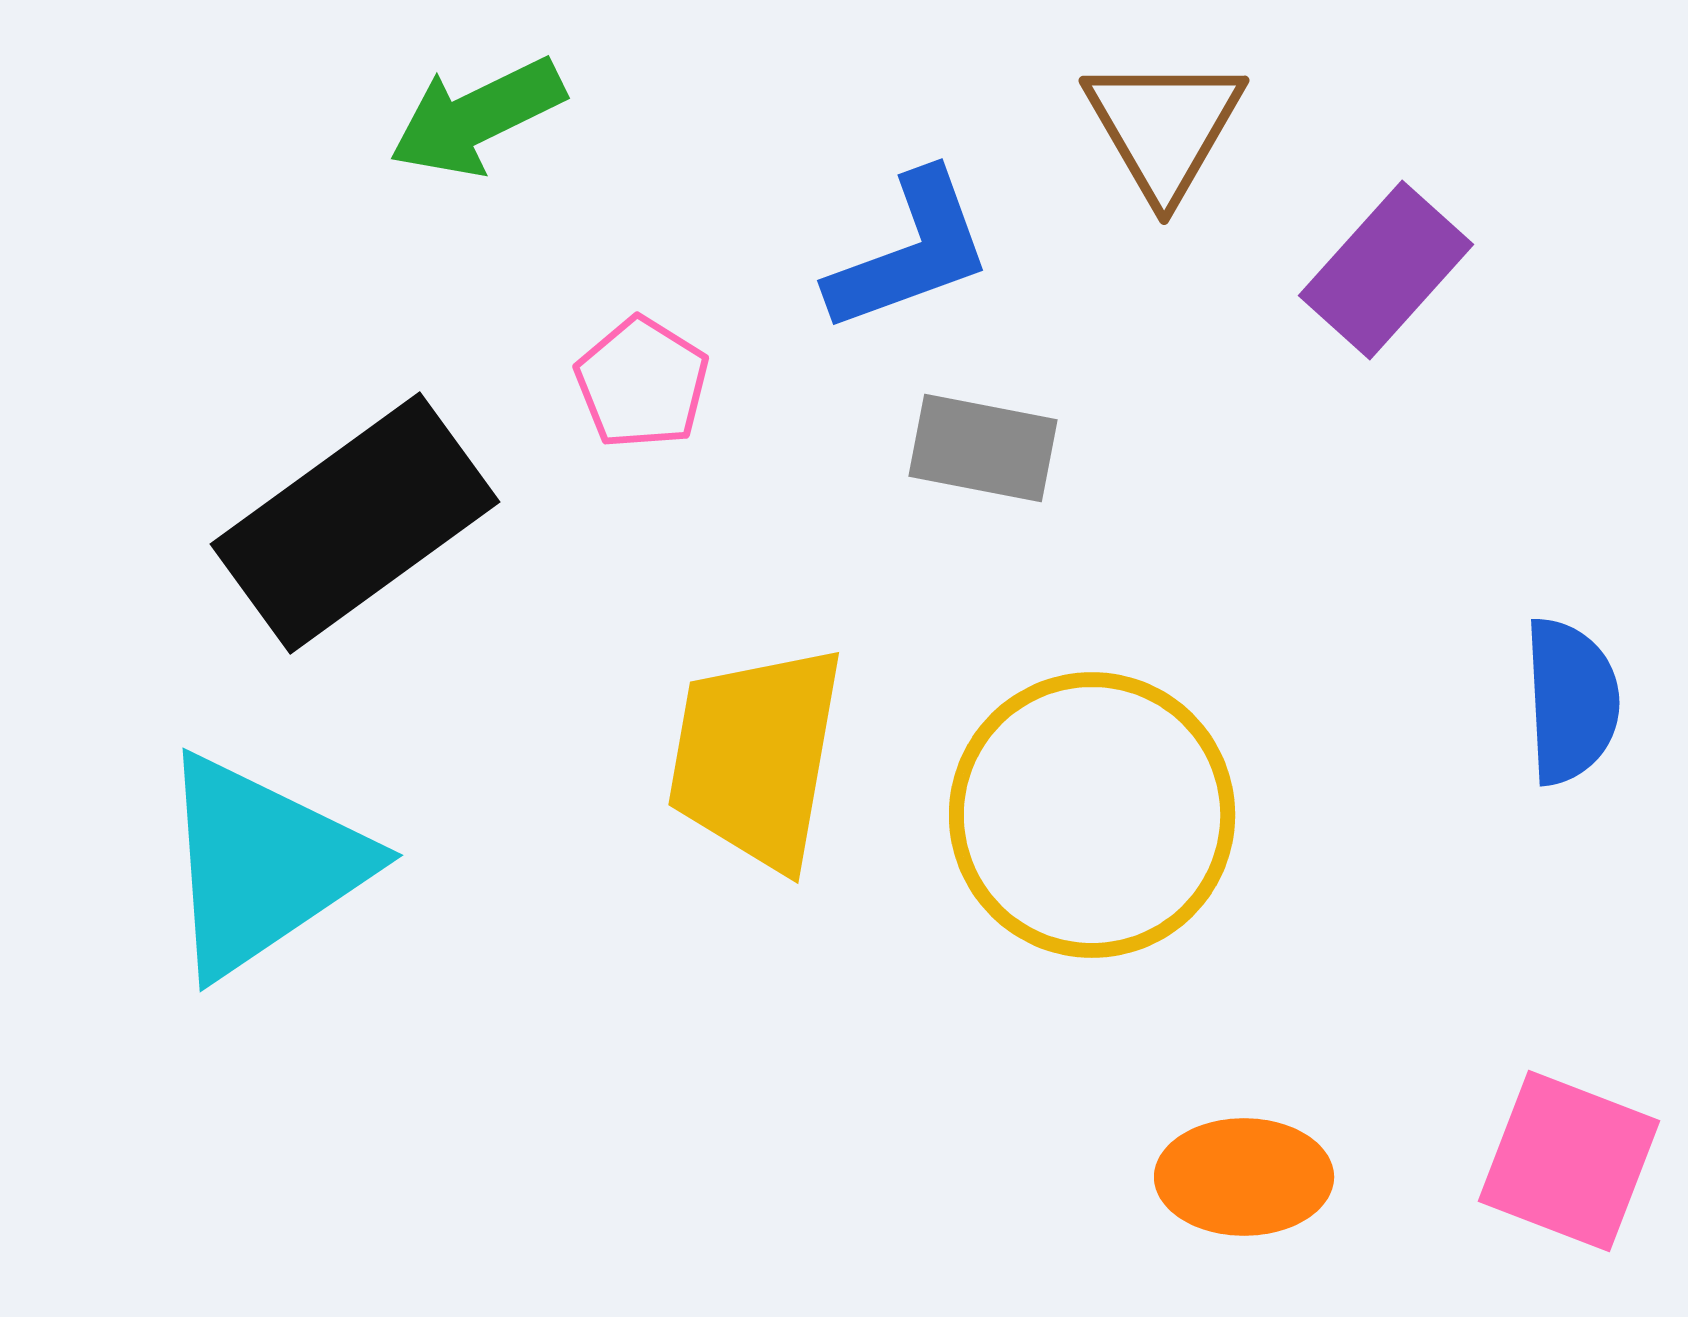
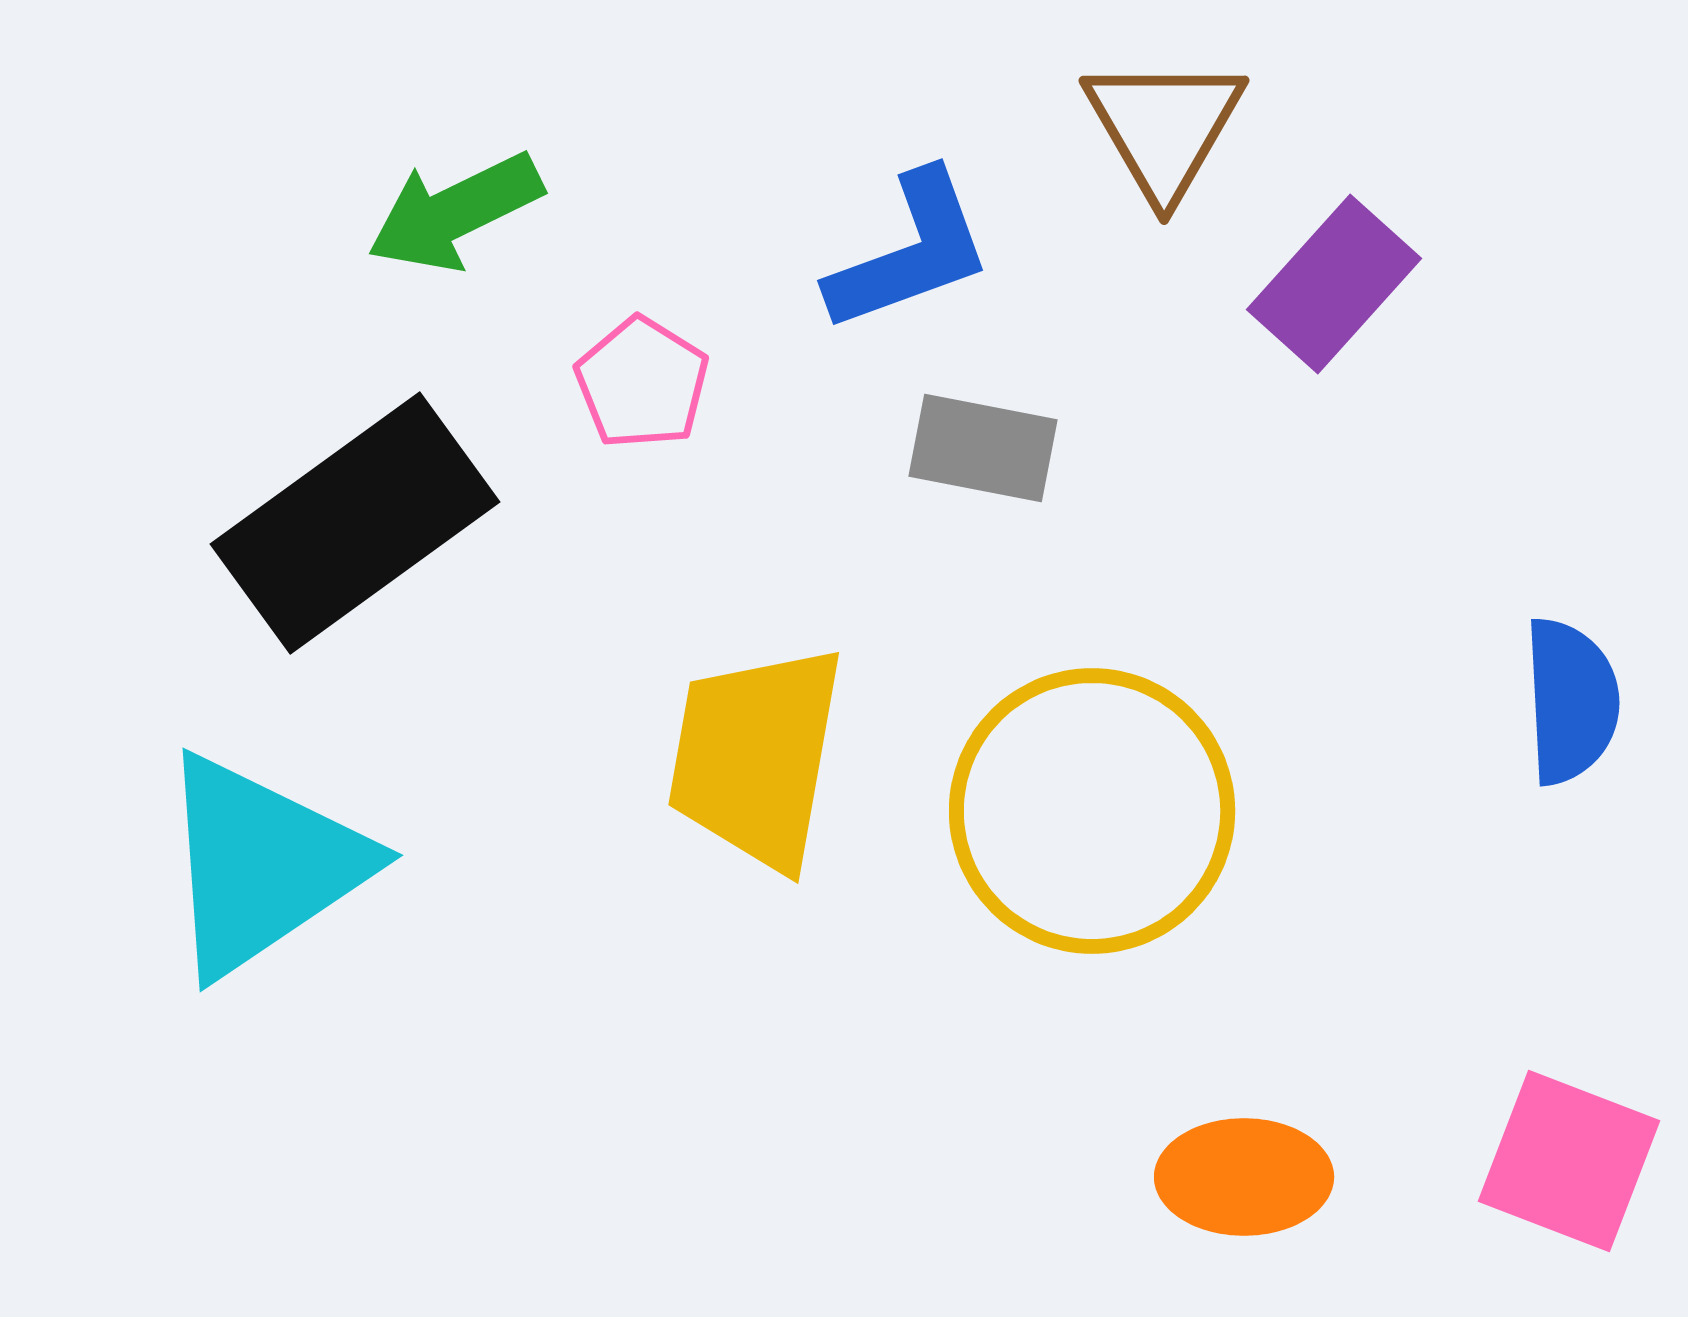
green arrow: moved 22 px left, 95 px down
purple rectangle: moved 52 px left, 14 px down
yellow circle: moved 4 px up
